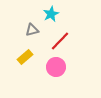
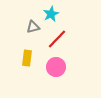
gray triangle: moved 1 px right, 3 px up
red line: moved 3 px left, 2 px up
yellow rectangle: moved 2 px right, 1 px down; rotated 42 degrees counterclockwise
